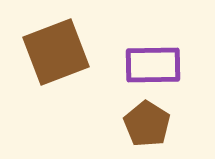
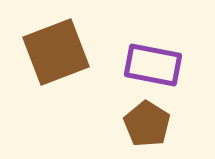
purple rectangle: rotated 12 degrees clockwise
